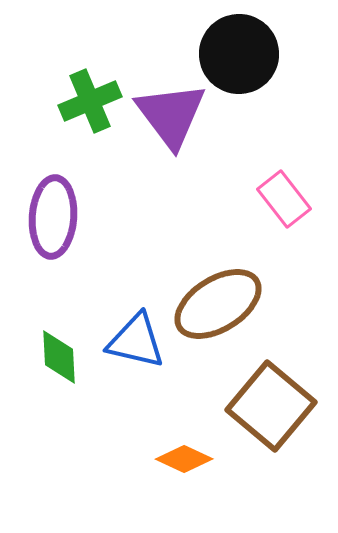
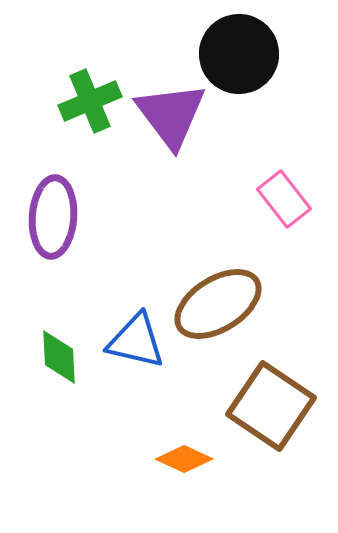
brown square: rotated 6 degrees counterclockwise
